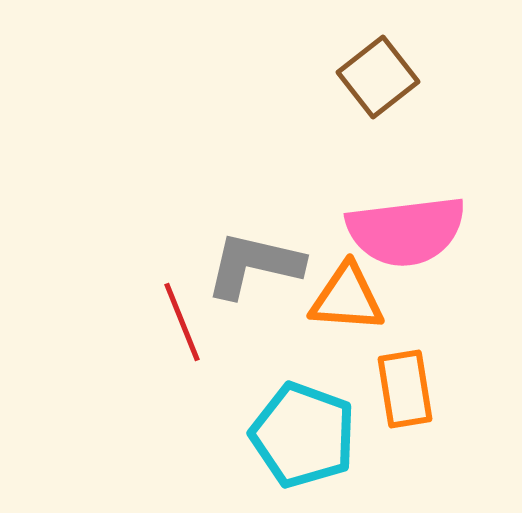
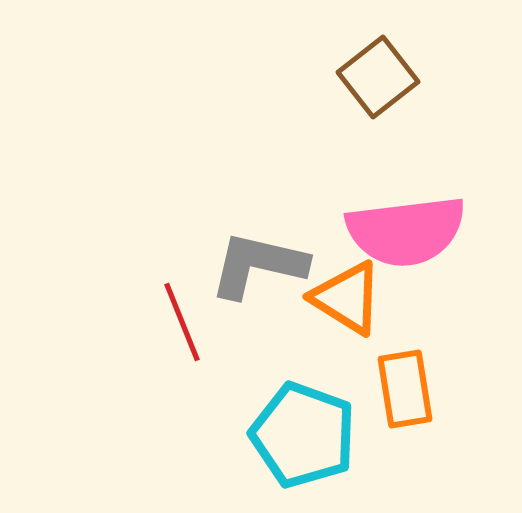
gray L-shape: moved 4 px right
orange triangle: rotated 28 degrees clockwise
